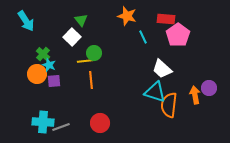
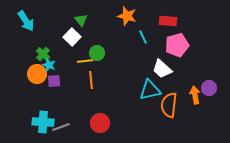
red rectangle: moved 2 px right, 2 px down
pink pentagon: moved 1 px left, 10 px down; rotated 20 degrees clockwise
green circle: moved 3 px right
cyan triangle: moved 5 px left, 2 px up; rotated 30 degrees counterclockwise
